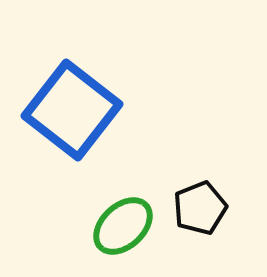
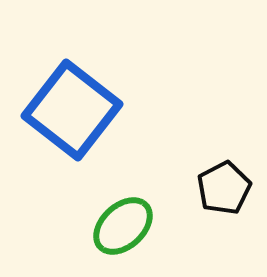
black pentagon: moved 24 px right, 20 px up; rotated 6 degrees counterclockwise
